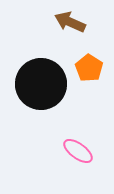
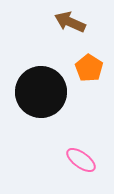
black circle: moved 8 px down
pink ellipse: moved 3 px right, 9 px down
